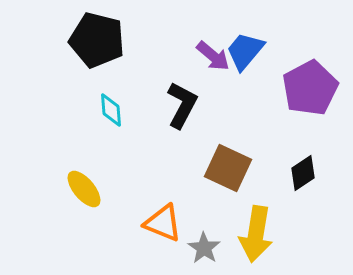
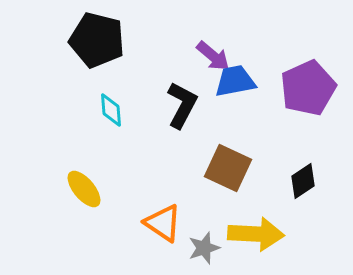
blue trapezoid: moved 10 px left, 30 px down; rotated 39 degrees clockwise
purple pentagon: moved 2 px left; rotated 4 degrees clockwise
black diamond: moved 8 px down
orange triangle: rotated 12 degrees clockwise
yellow arrow: rotated 96 degrees counterclockwise
gray star: rotated 20 degrees clockwise
